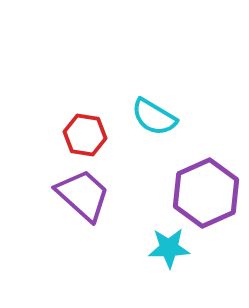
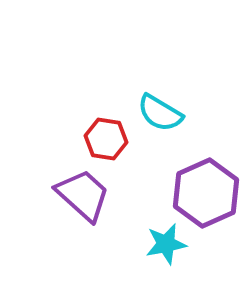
cyan semicircle: moved 6 px right, 4 px up
red hexagon: moved 21 px right, 4 px down
cyan star: moved 3 px left, 4 px up; rotated 9 degrees counterclockwise
